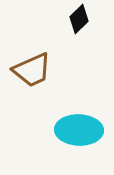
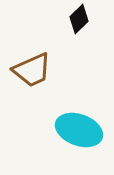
cyan ellipse: rotated 18 degrees clockwise
